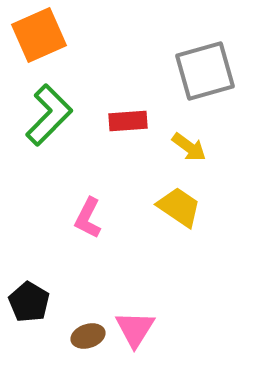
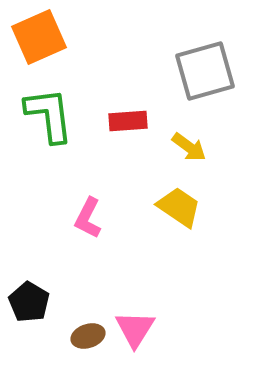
orange square: moved 2 px down
green L-shape: rotated 52 degrees counterclockwise
